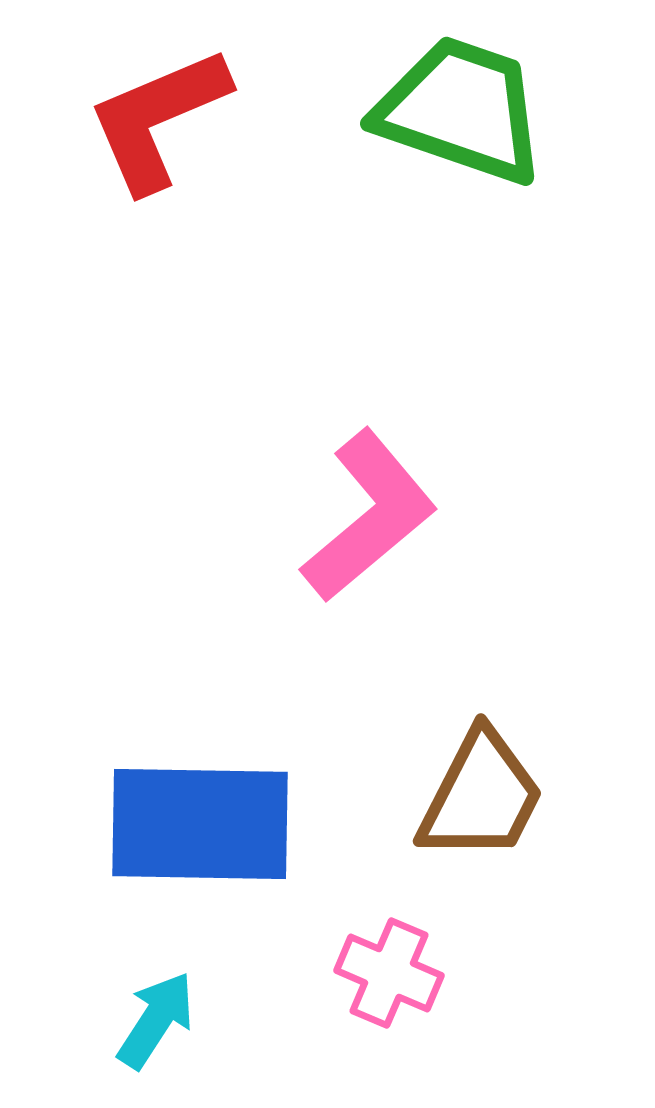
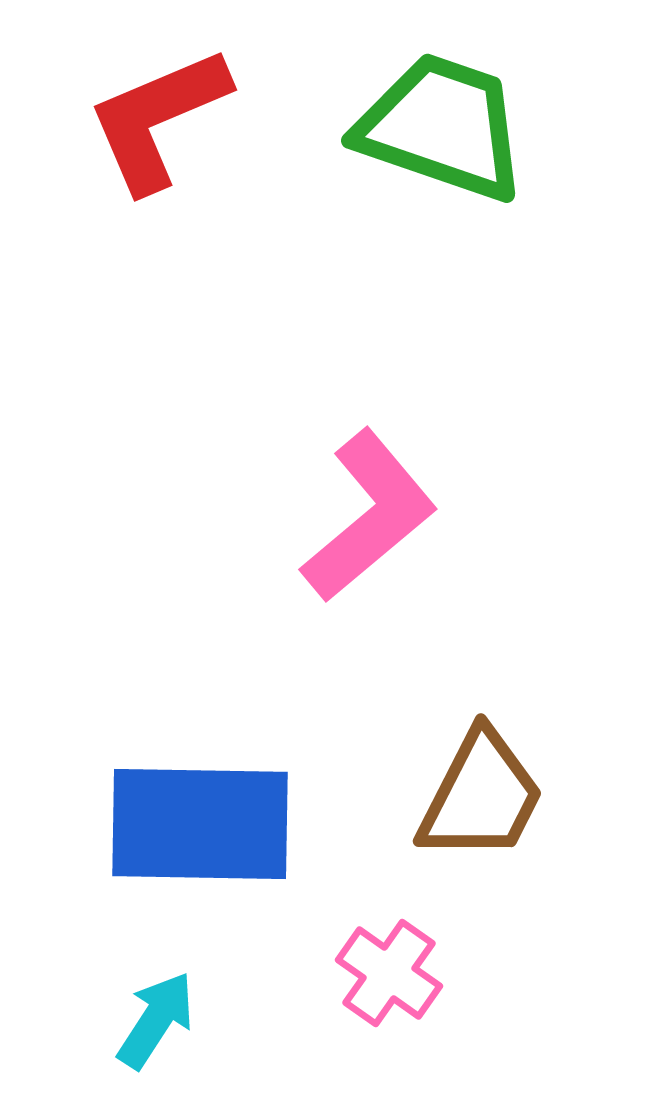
green trapezoid: moved 19 px left, 17 px down
pink cross: rotated 12 degrees clockwise
